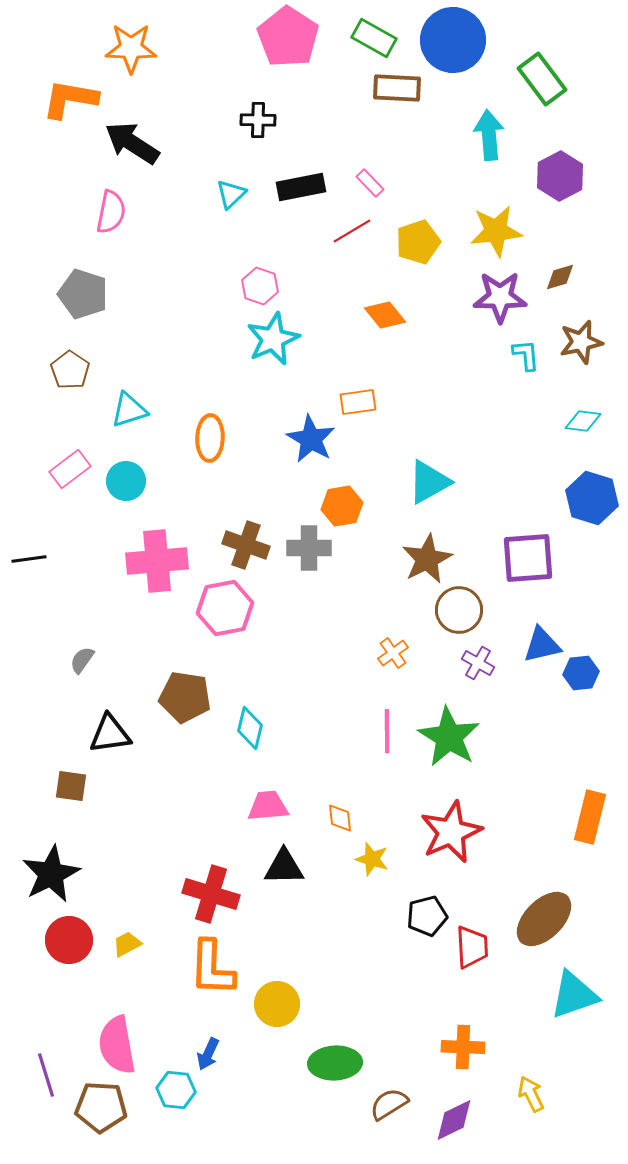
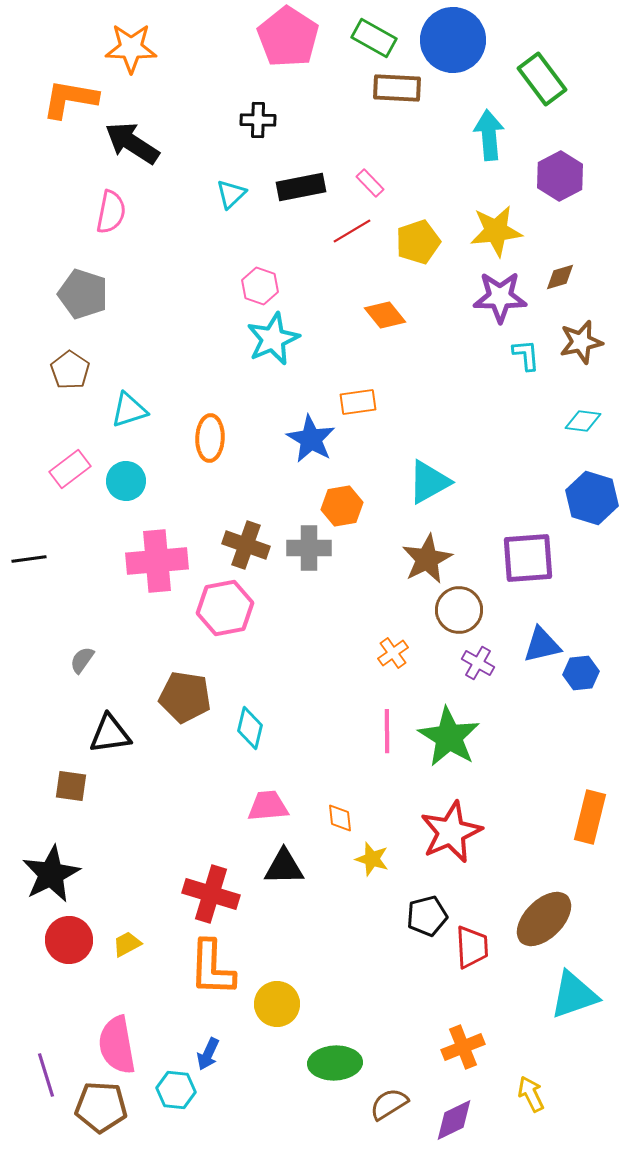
orange cross at (463, 1047): rotated 24 degrees counterclockwise
